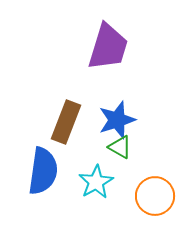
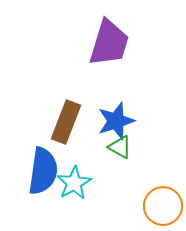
purple trapezoid: moved 1 px right, 4 px up
blue star: moved 1 px left, 1 px down
cyan star: moved 22 px left, 1 px down
orange circle: moved 8 px right, 10 px down
